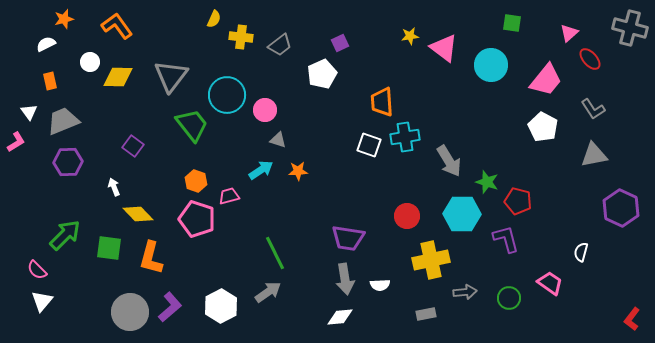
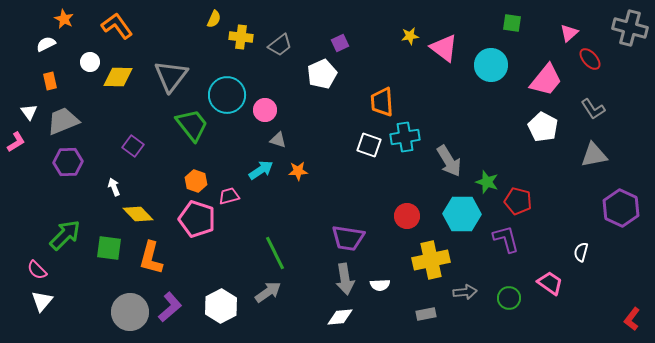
orange star at (64, 19): rotated 30 degrees counterclockwise
